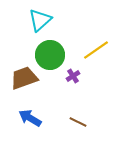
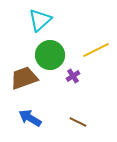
yellow line: rotated 8 degrees clockwise
